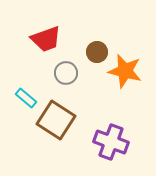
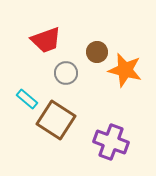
red trapezoid: moved 1 px down
orange star: moved 1 px up
cyan rectangle: moved 1 px right, 1 px down
